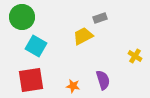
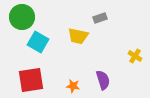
yellow trapezoid: moved 5 px left; rotated 140 degrees counterclockwise
cyan square: moved 2 px right, 4 px up
